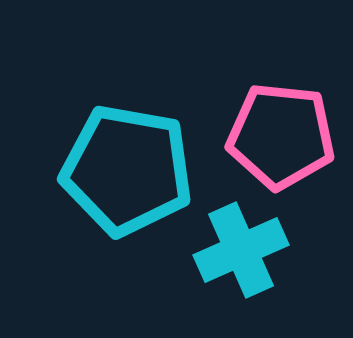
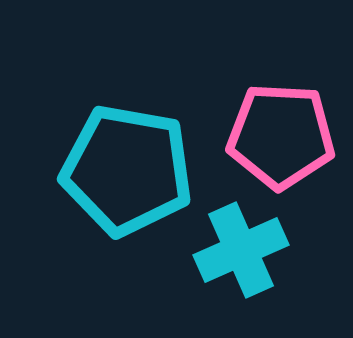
pink pentagon: rotated 3 degrees counterclockwise
